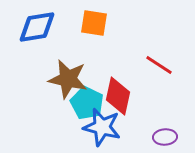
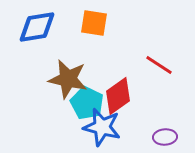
red diamond: rotated 42 degrees clockwise
